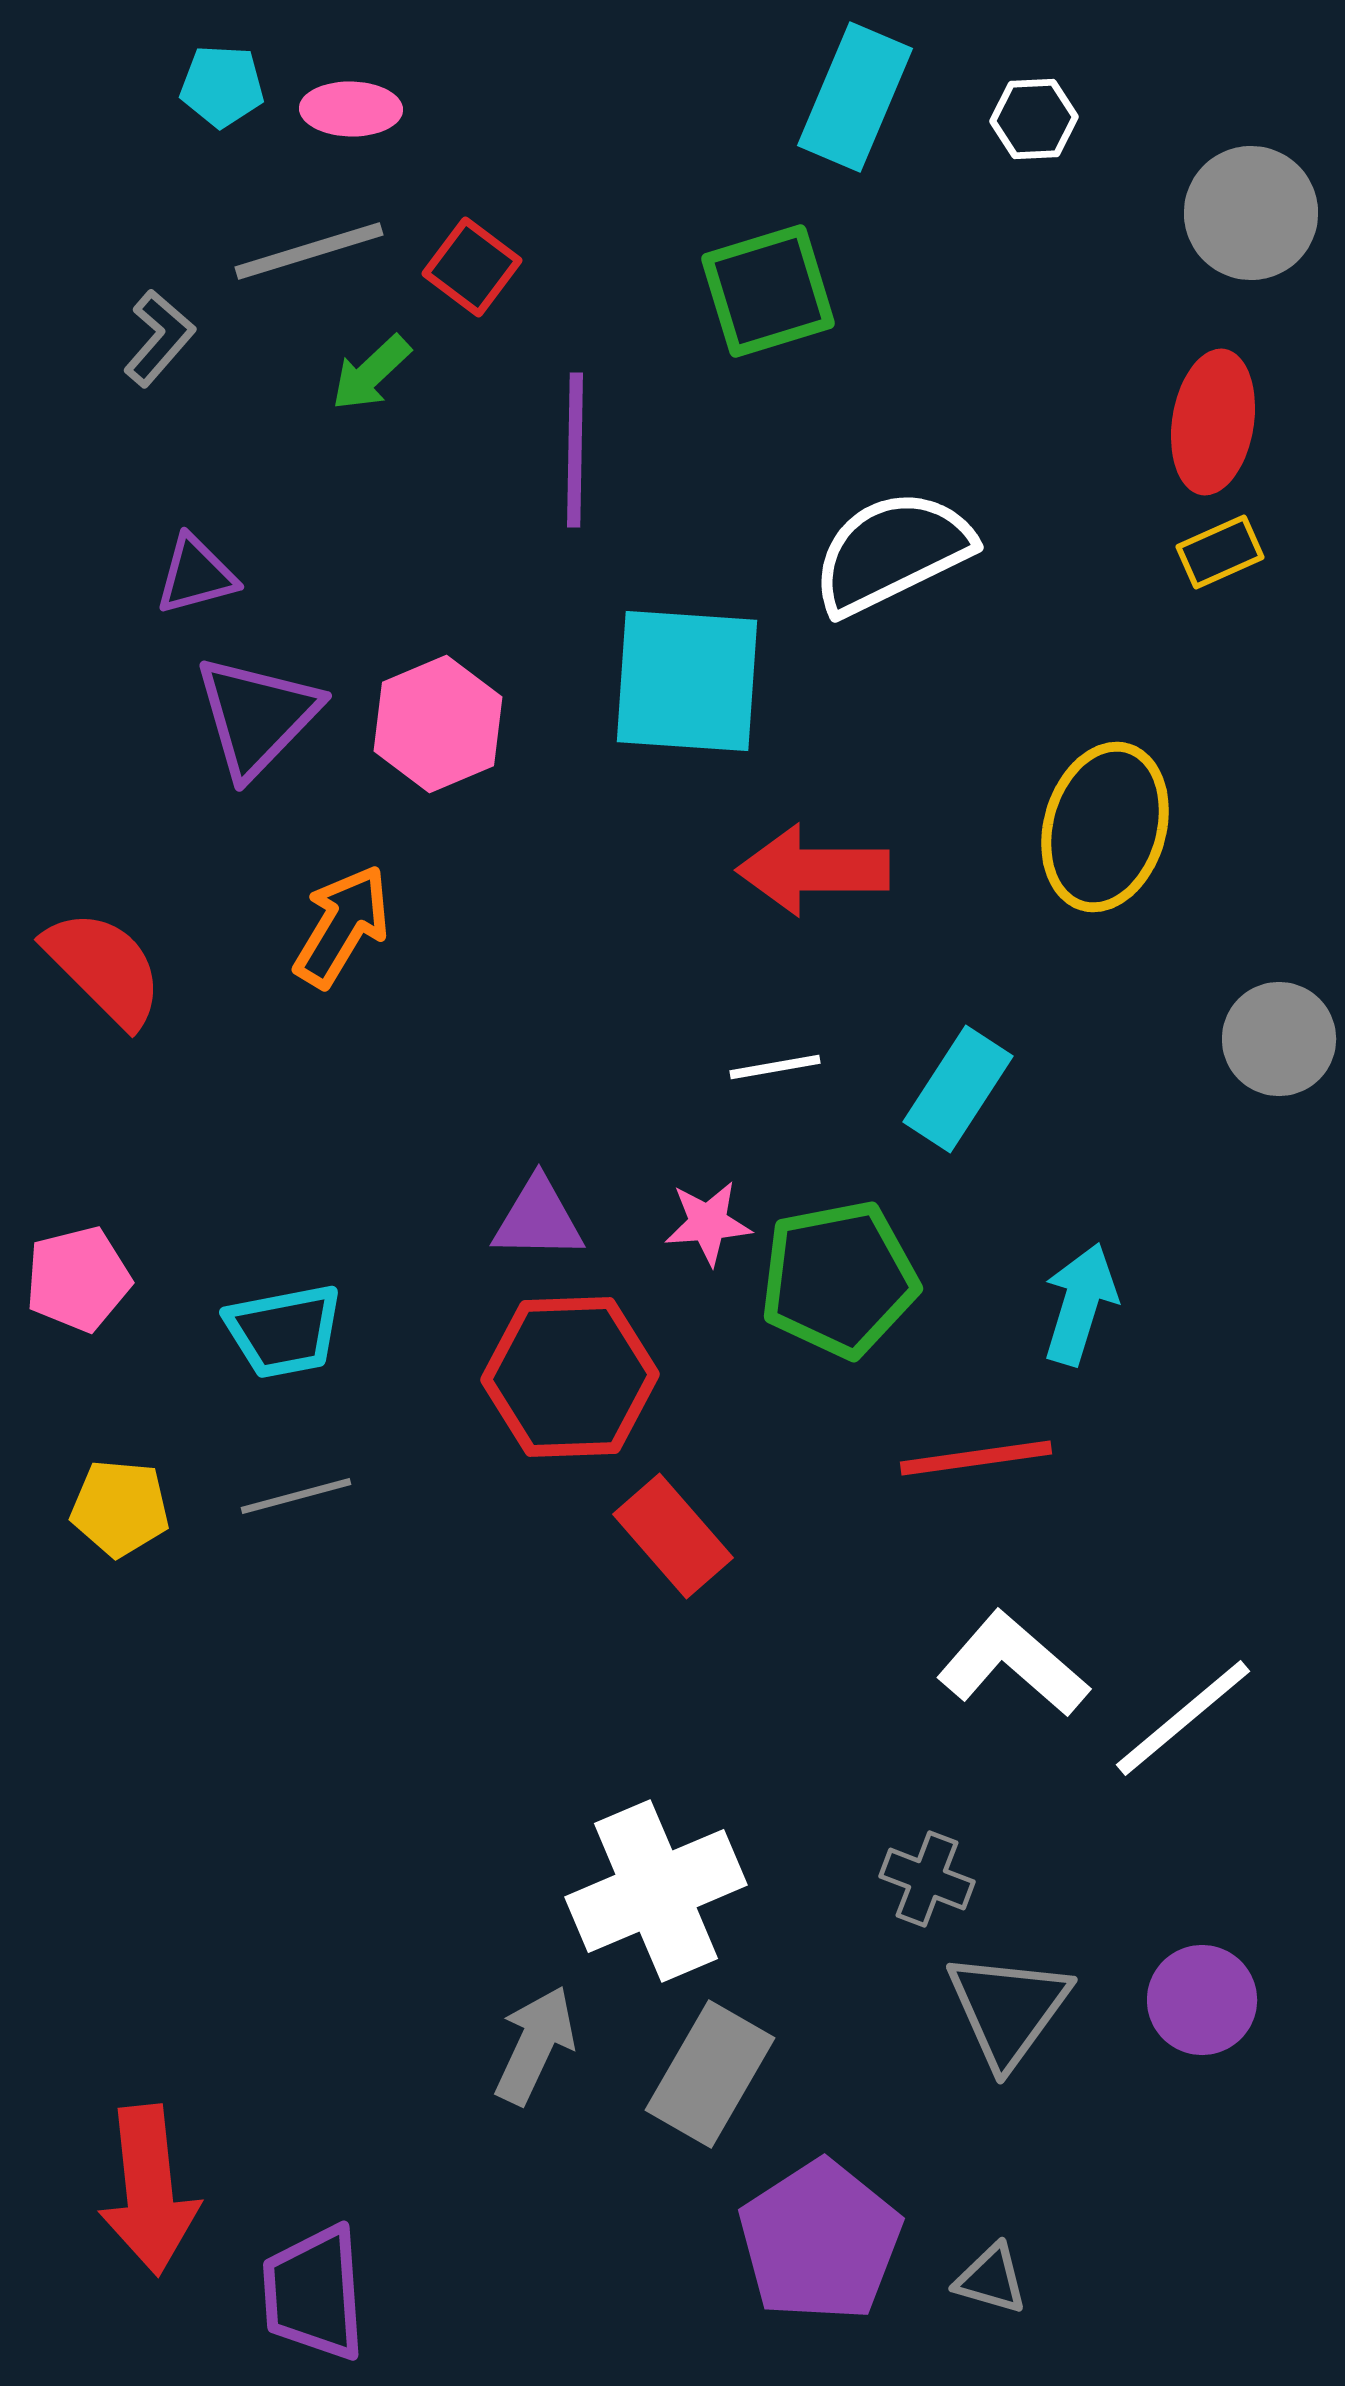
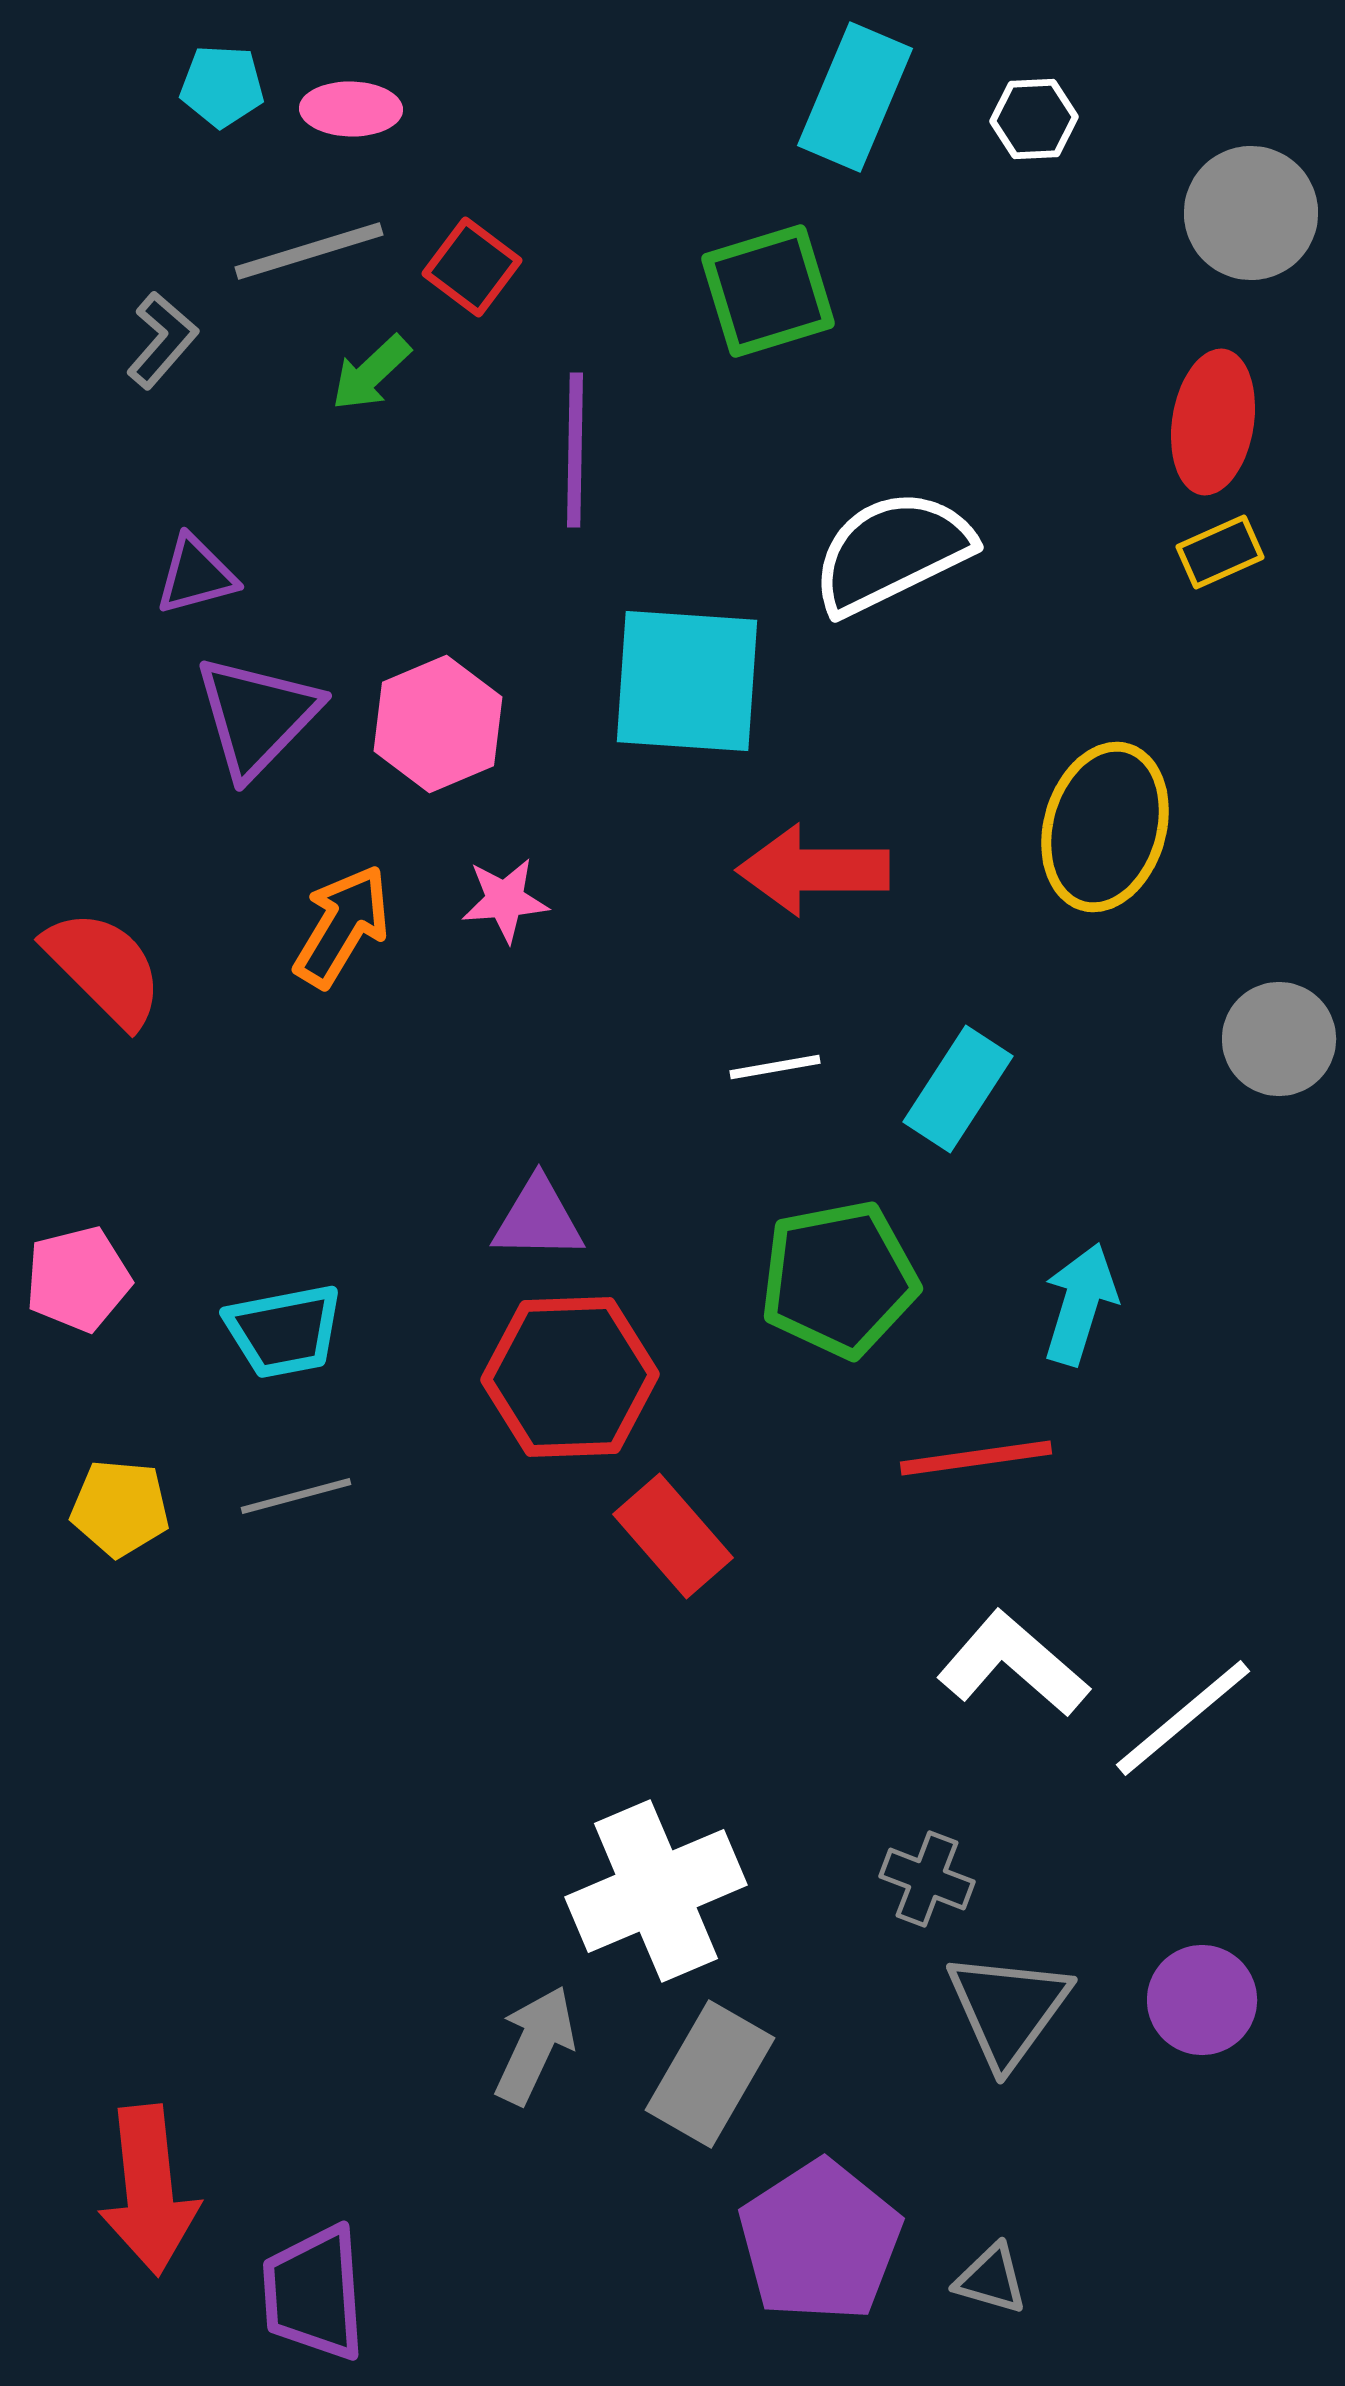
gray L-shape at (159, 338): moved 3 px right, 2 px down
pink star at (708, 1223): moved 203 px left, 323 px up
